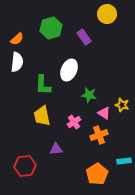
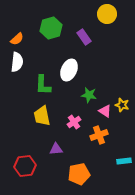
pink triangle: moved 1 px right, 2 px up
orange pentagon: moved 18 px left; rotated 20 degrees clockwise
